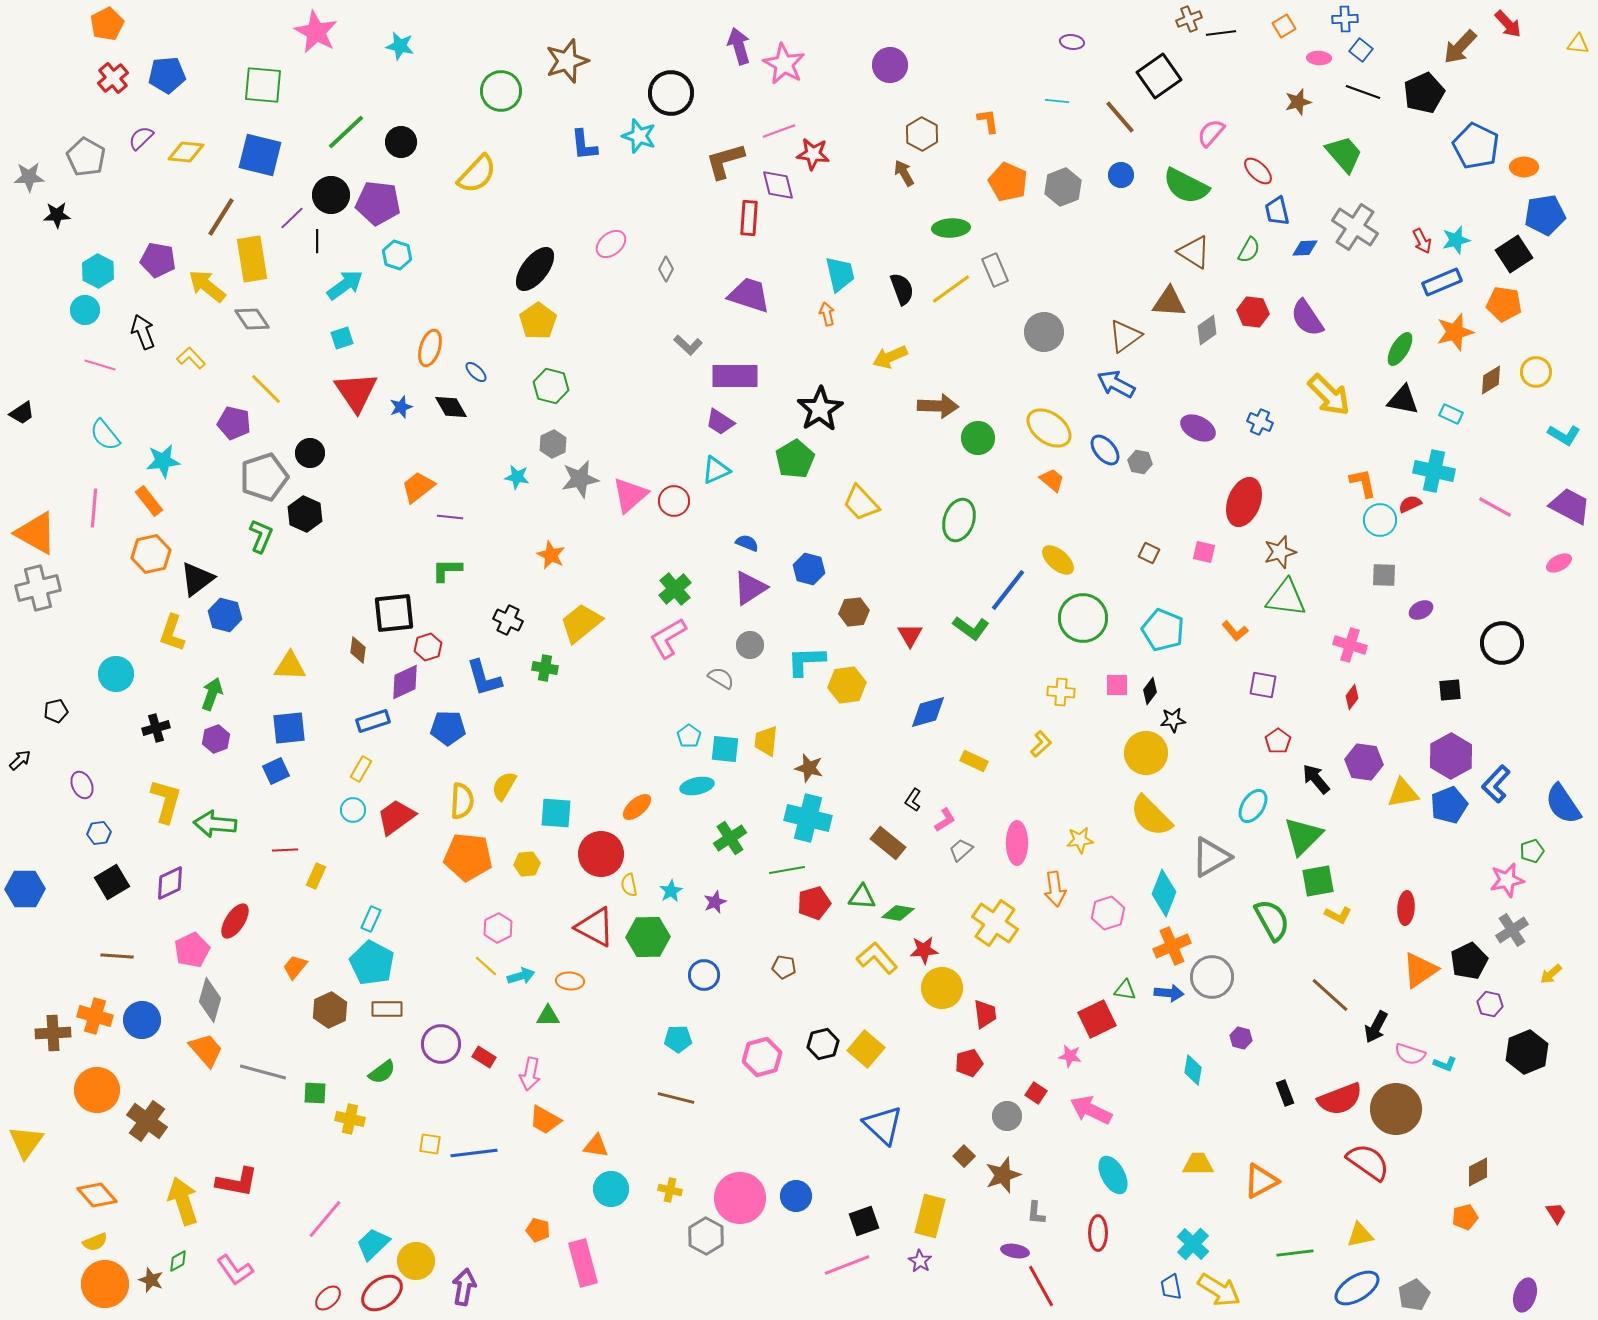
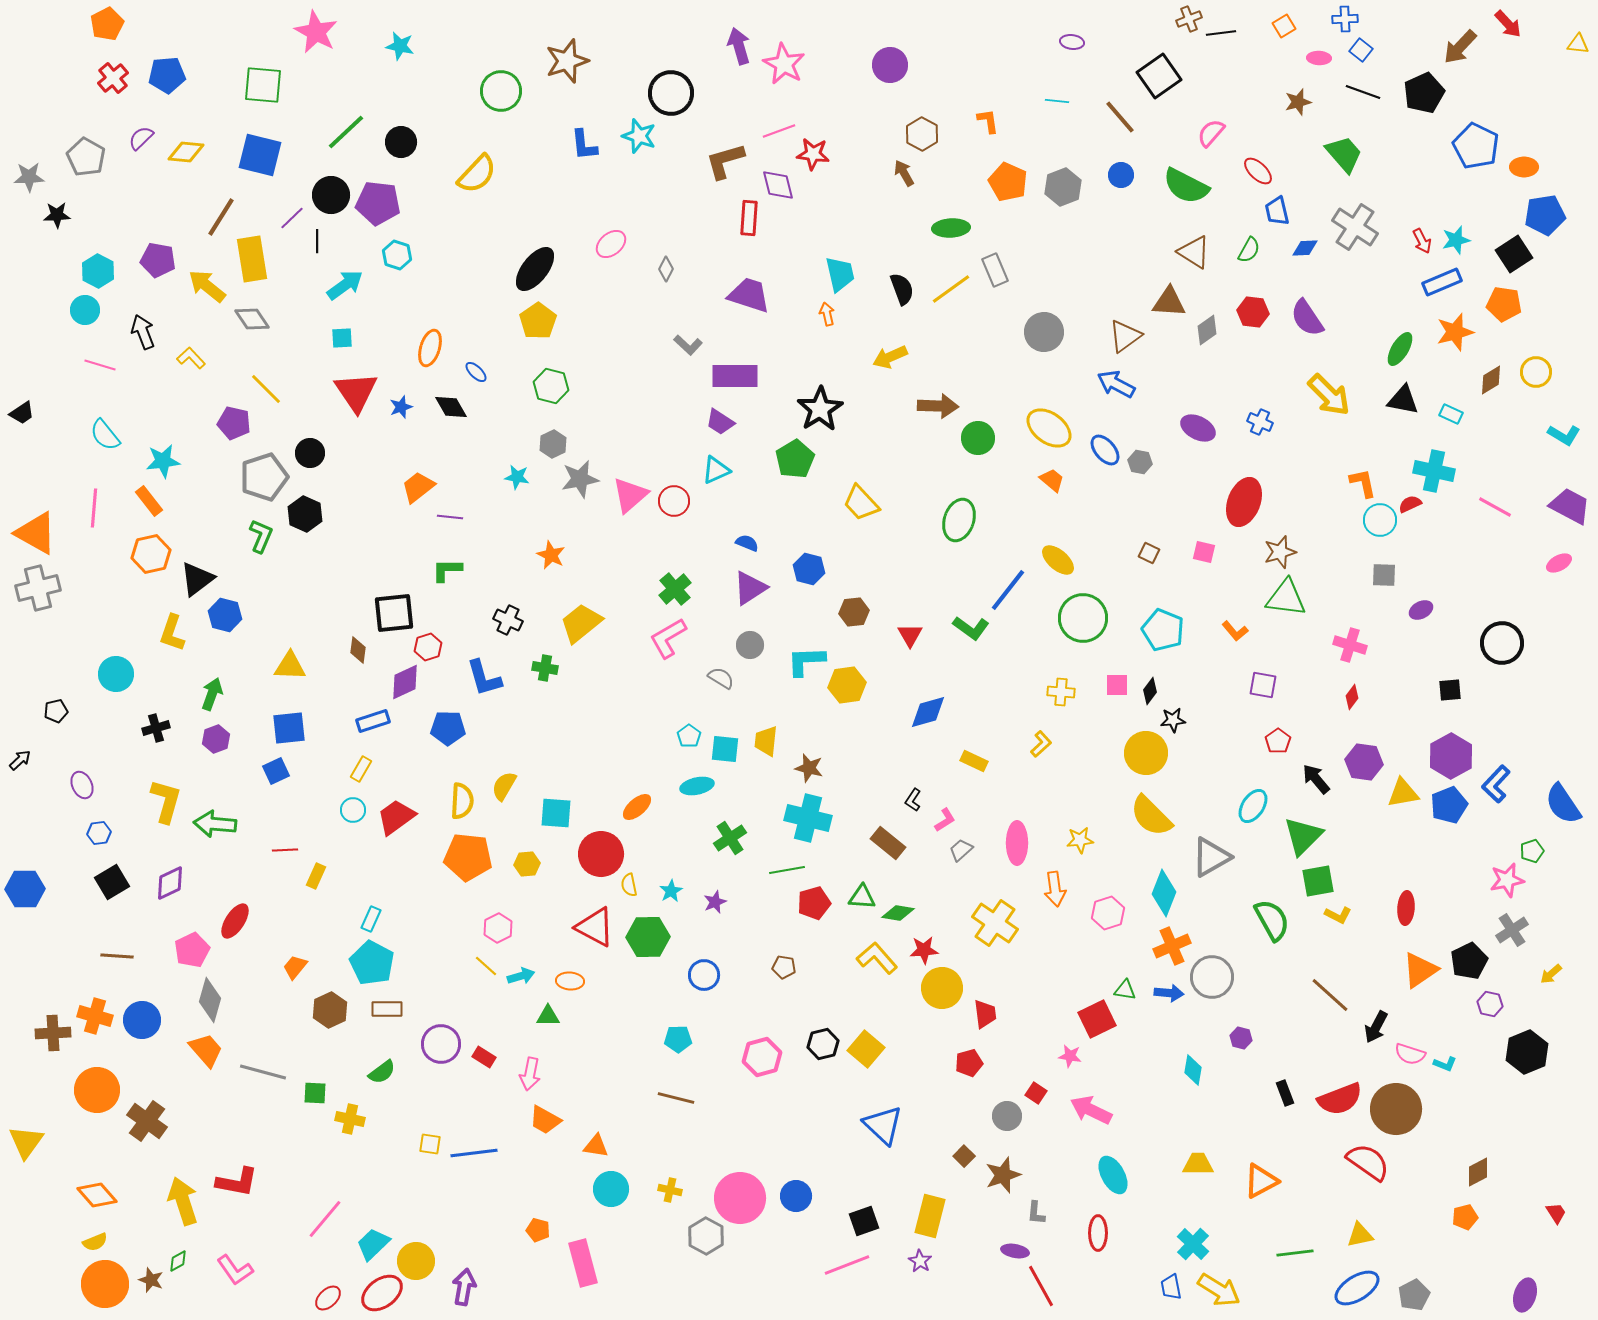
cyan square at (342, 338): rotated 15 degrees clockwise
